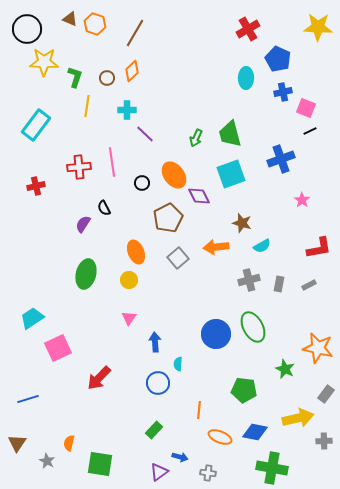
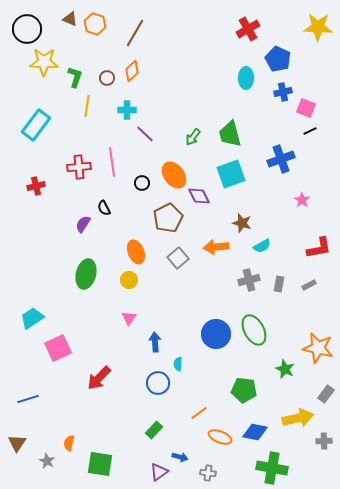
green arrow at (196, 138): moved 3 px left, 1 px up; rotated 12 degrees clockwise
green ellipse at (253, 327): moved 1 px right, 3 px down
orange line at (199, 410): moved 3 px down; rotated 48 degrees clockwise
